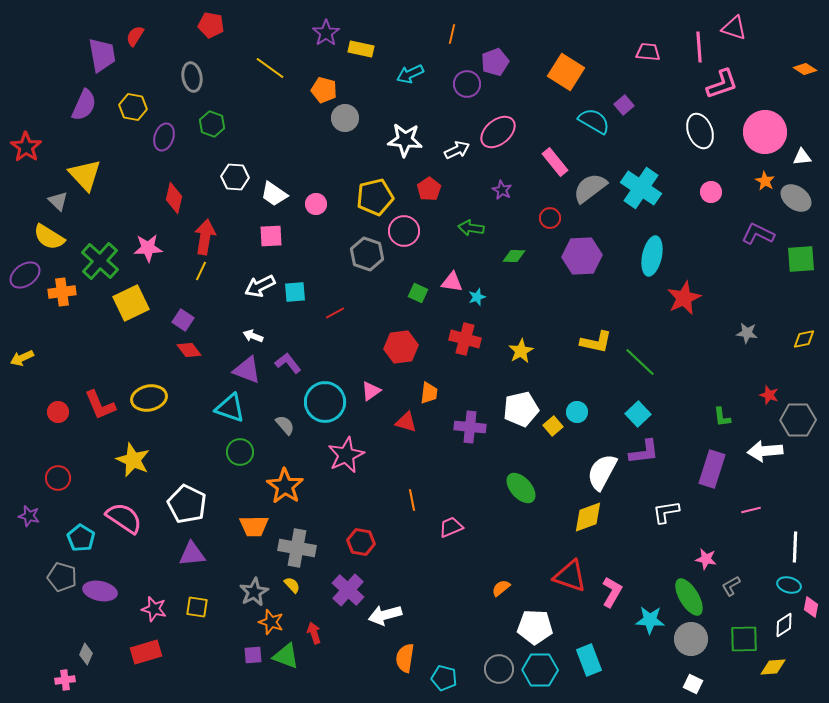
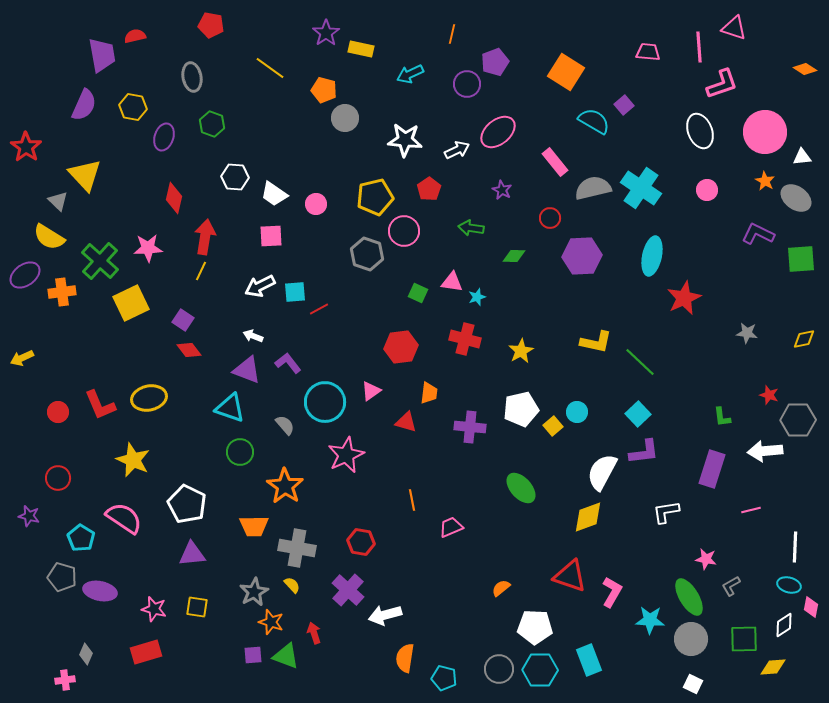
red semicircle at (135, 36): rotated 45 degrees clockwise
gray semicircle at (590, 188): moved 3 px right; rotated 24 degrees clockwise
pink circle at (711, 192): moved 4 px left, 2 px up
red line at (335, 313): moved 16 px left, 4 px up
